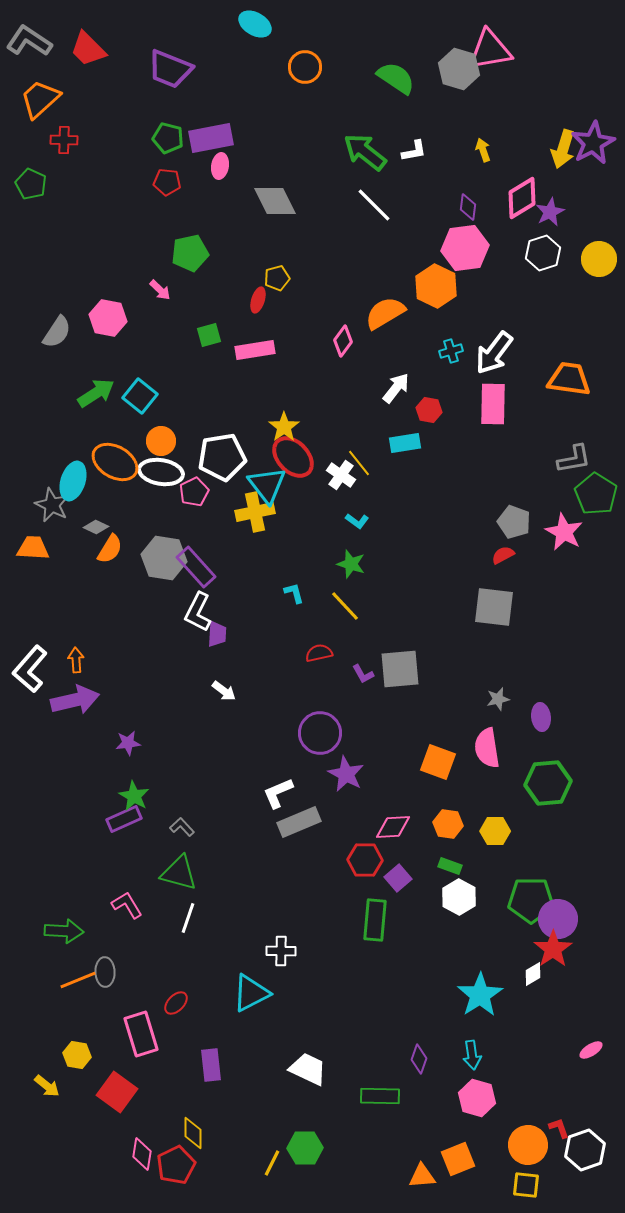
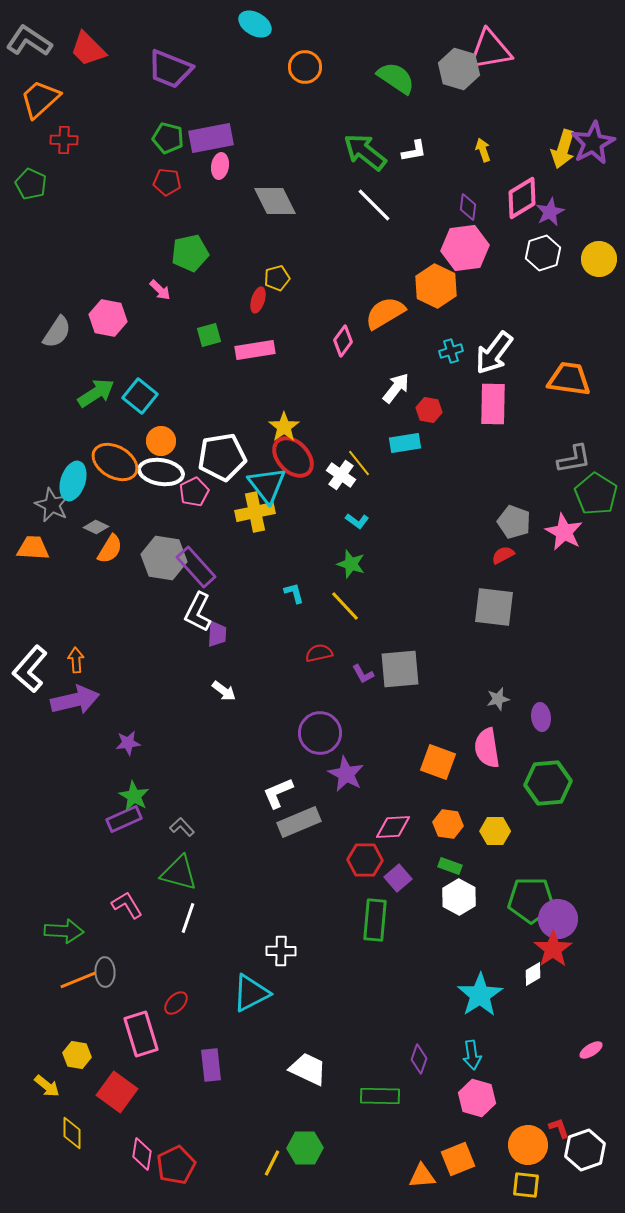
yellow diamond at (193, 1133): moved 121 px left
